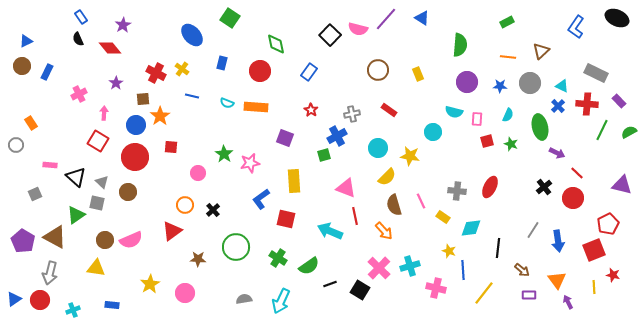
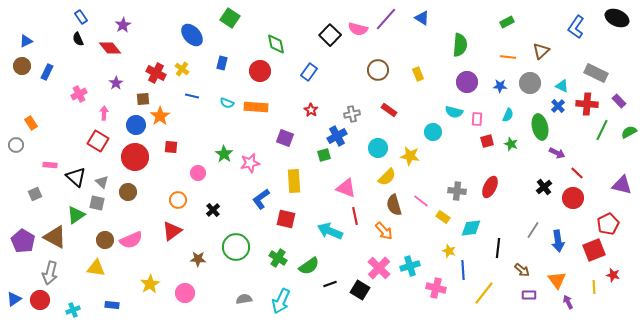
pink line at (421, 201): rotated 28 degrees counterclockwise
orange circle at (185, 205): moved 7 px left, 5 px up
